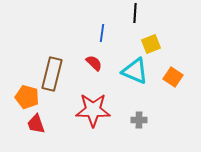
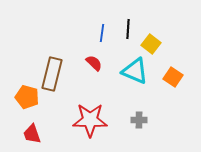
black line: moved 7 px left, 16 px down
yellow square: rotated 30 degrees counterclockwise
red star: moved 3 px left, 10 px down
red trapezoid: moved 4 px left, 10 px down
